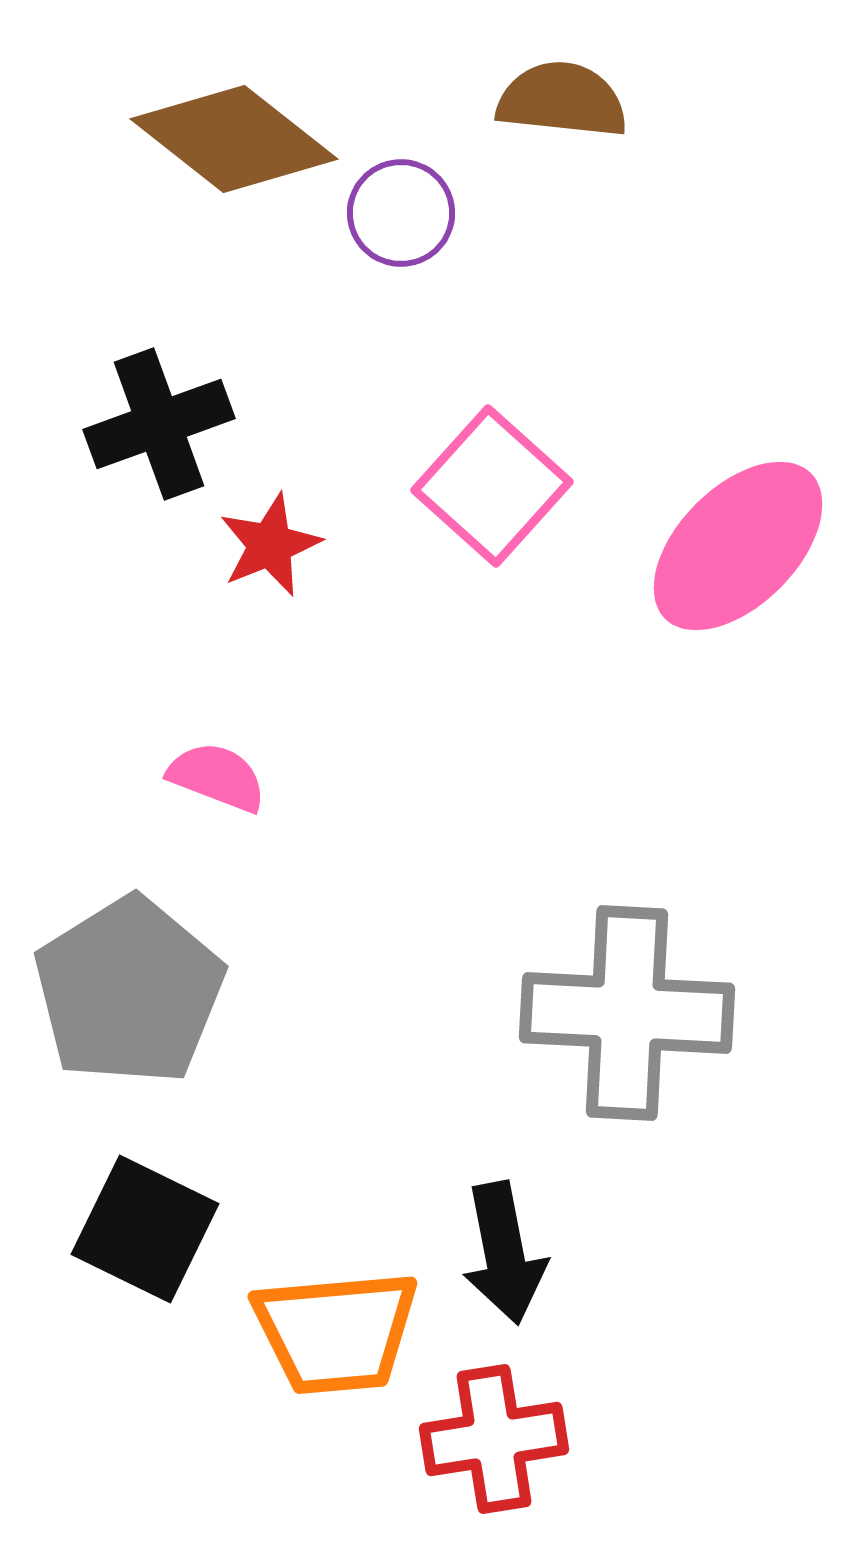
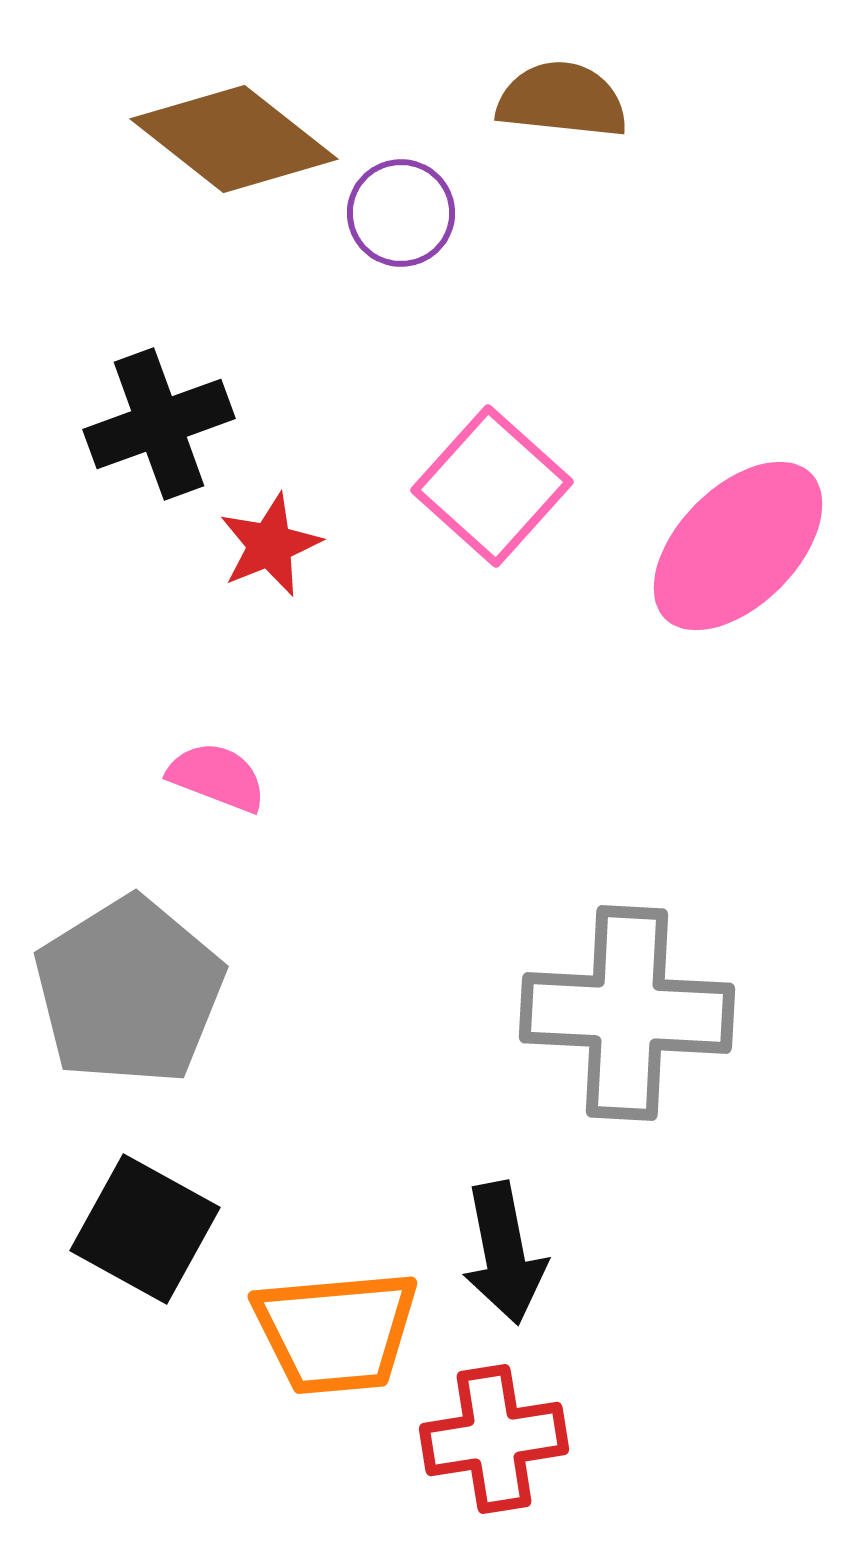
black square: rotated 3 degrees clockwise
